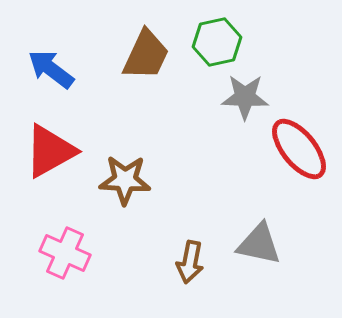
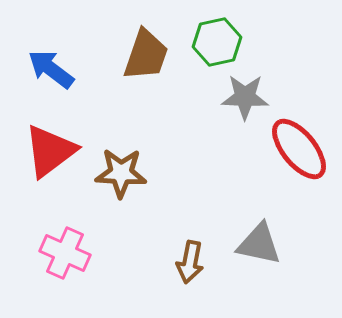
brown trapezoid: rotated 6 degrees counterclockwise
red triangle: rotated 8 degrees counterclockwise
brown star: moved 4 px left, 7 px up
